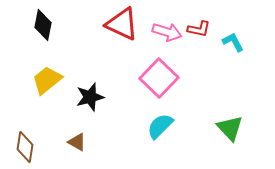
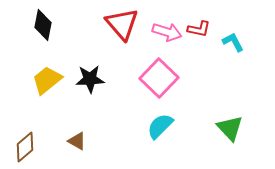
red triangle: rotated 24 degrees clockwise
black star: moved 18 px up; rotated 12 degrees clockwise
brown triangle: moved 1 px up
brown diamond: rotated 40 degrees clockwise
